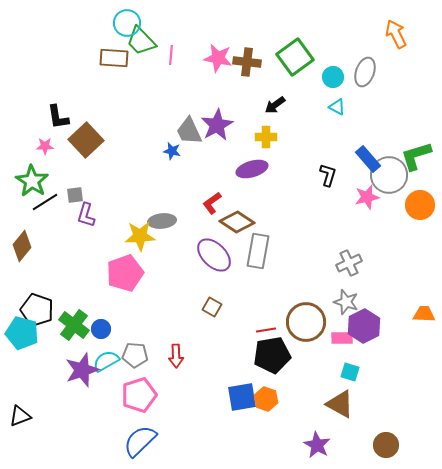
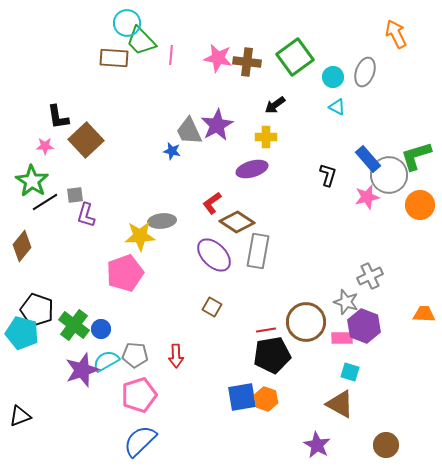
gray cross at (349, 263): moved 21 px right, 13 px down
purple hexagon at (364, 326): rotated 12 degrees counterclockwise
